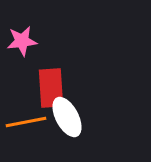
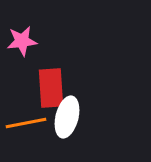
white ellipse: rotated 42 degrees clockwise
orange line: moved 1 px down
